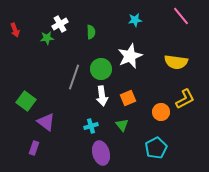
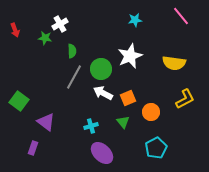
green semicircle: moved 19 px left, 19 px down
green star: moved 2 px left; rotated 16 degrees clockwise
yellow semicircle: moved 2 px left, 1 px down
gray line: rotated 10 degrees clockwise
white arrow: moved 1 px right, 3 px up; rotated 126 degrees clockwise
green square: moved 7 px left
orange circle: moved 10 px left
green triangle: moved 1 px right, 3 px up
purple rectangle: moved 1 px left
purple ellipse: moved 1 px right; rotated 30 degrees counterclockwise
